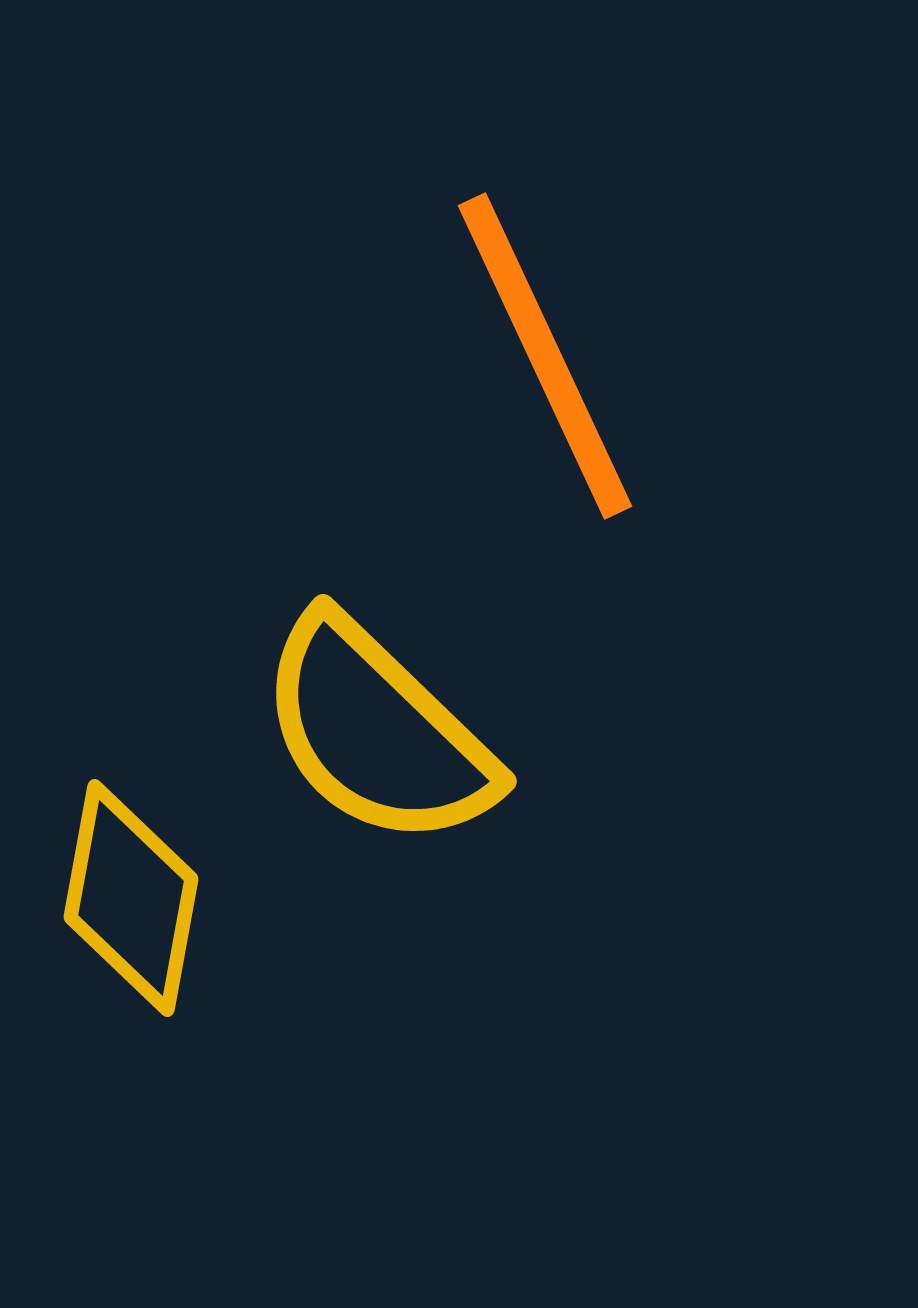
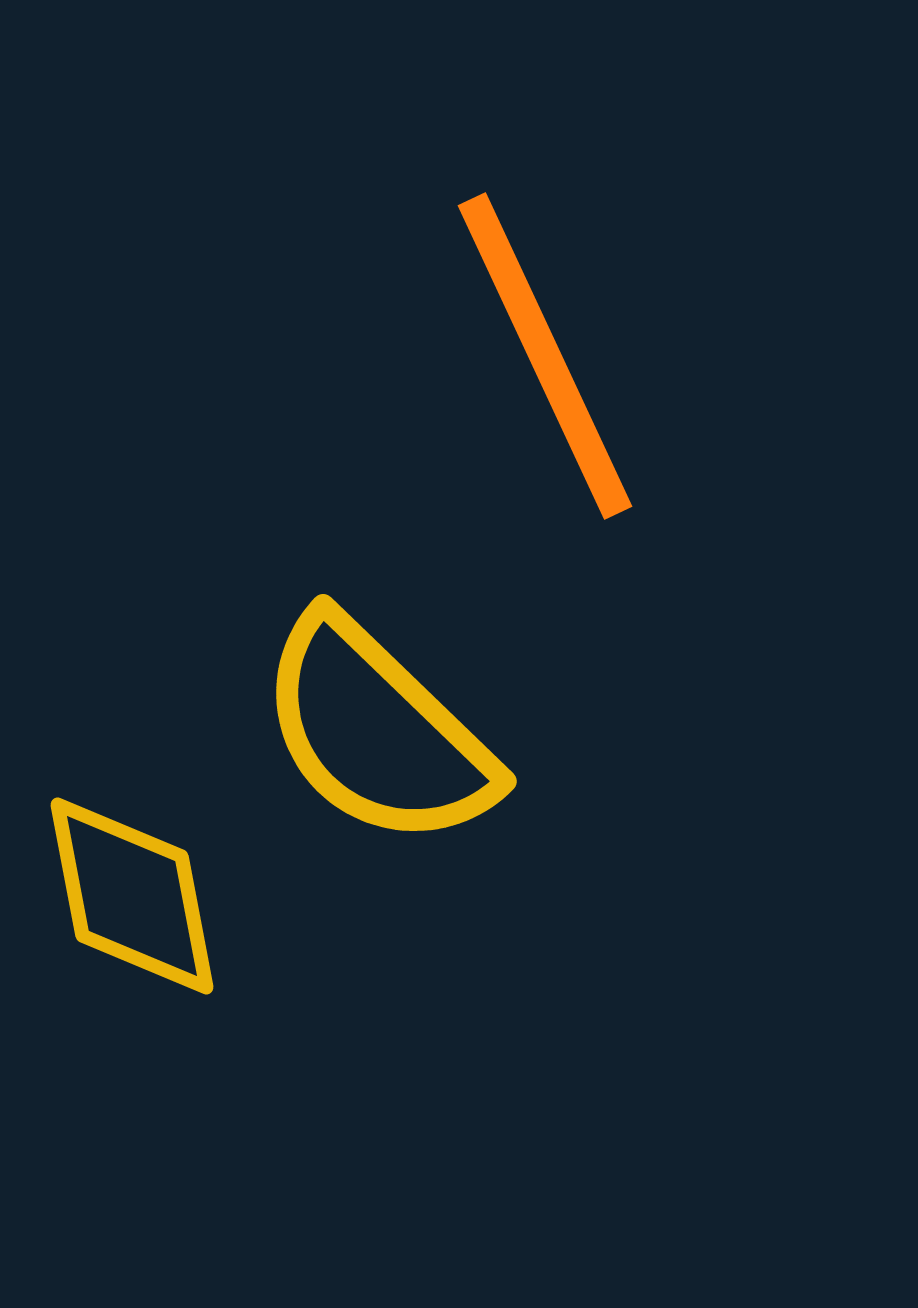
yellow diamond: moved 1 px right, 2 px up; rotated 21 degrees counterclockwise
